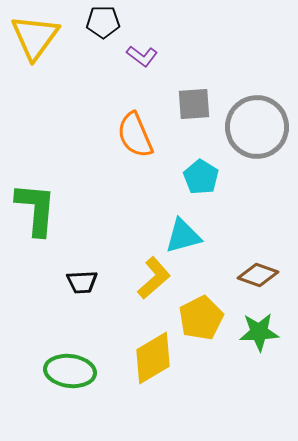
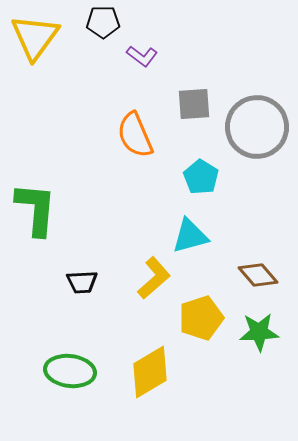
cyan triangle: moved 7 px right
brown diamond: rotated 30 degrees clockwise
yellow pentagon: rotated 9 degrees clockwise
yellow diamond: moved 3 px left, 14 px down
